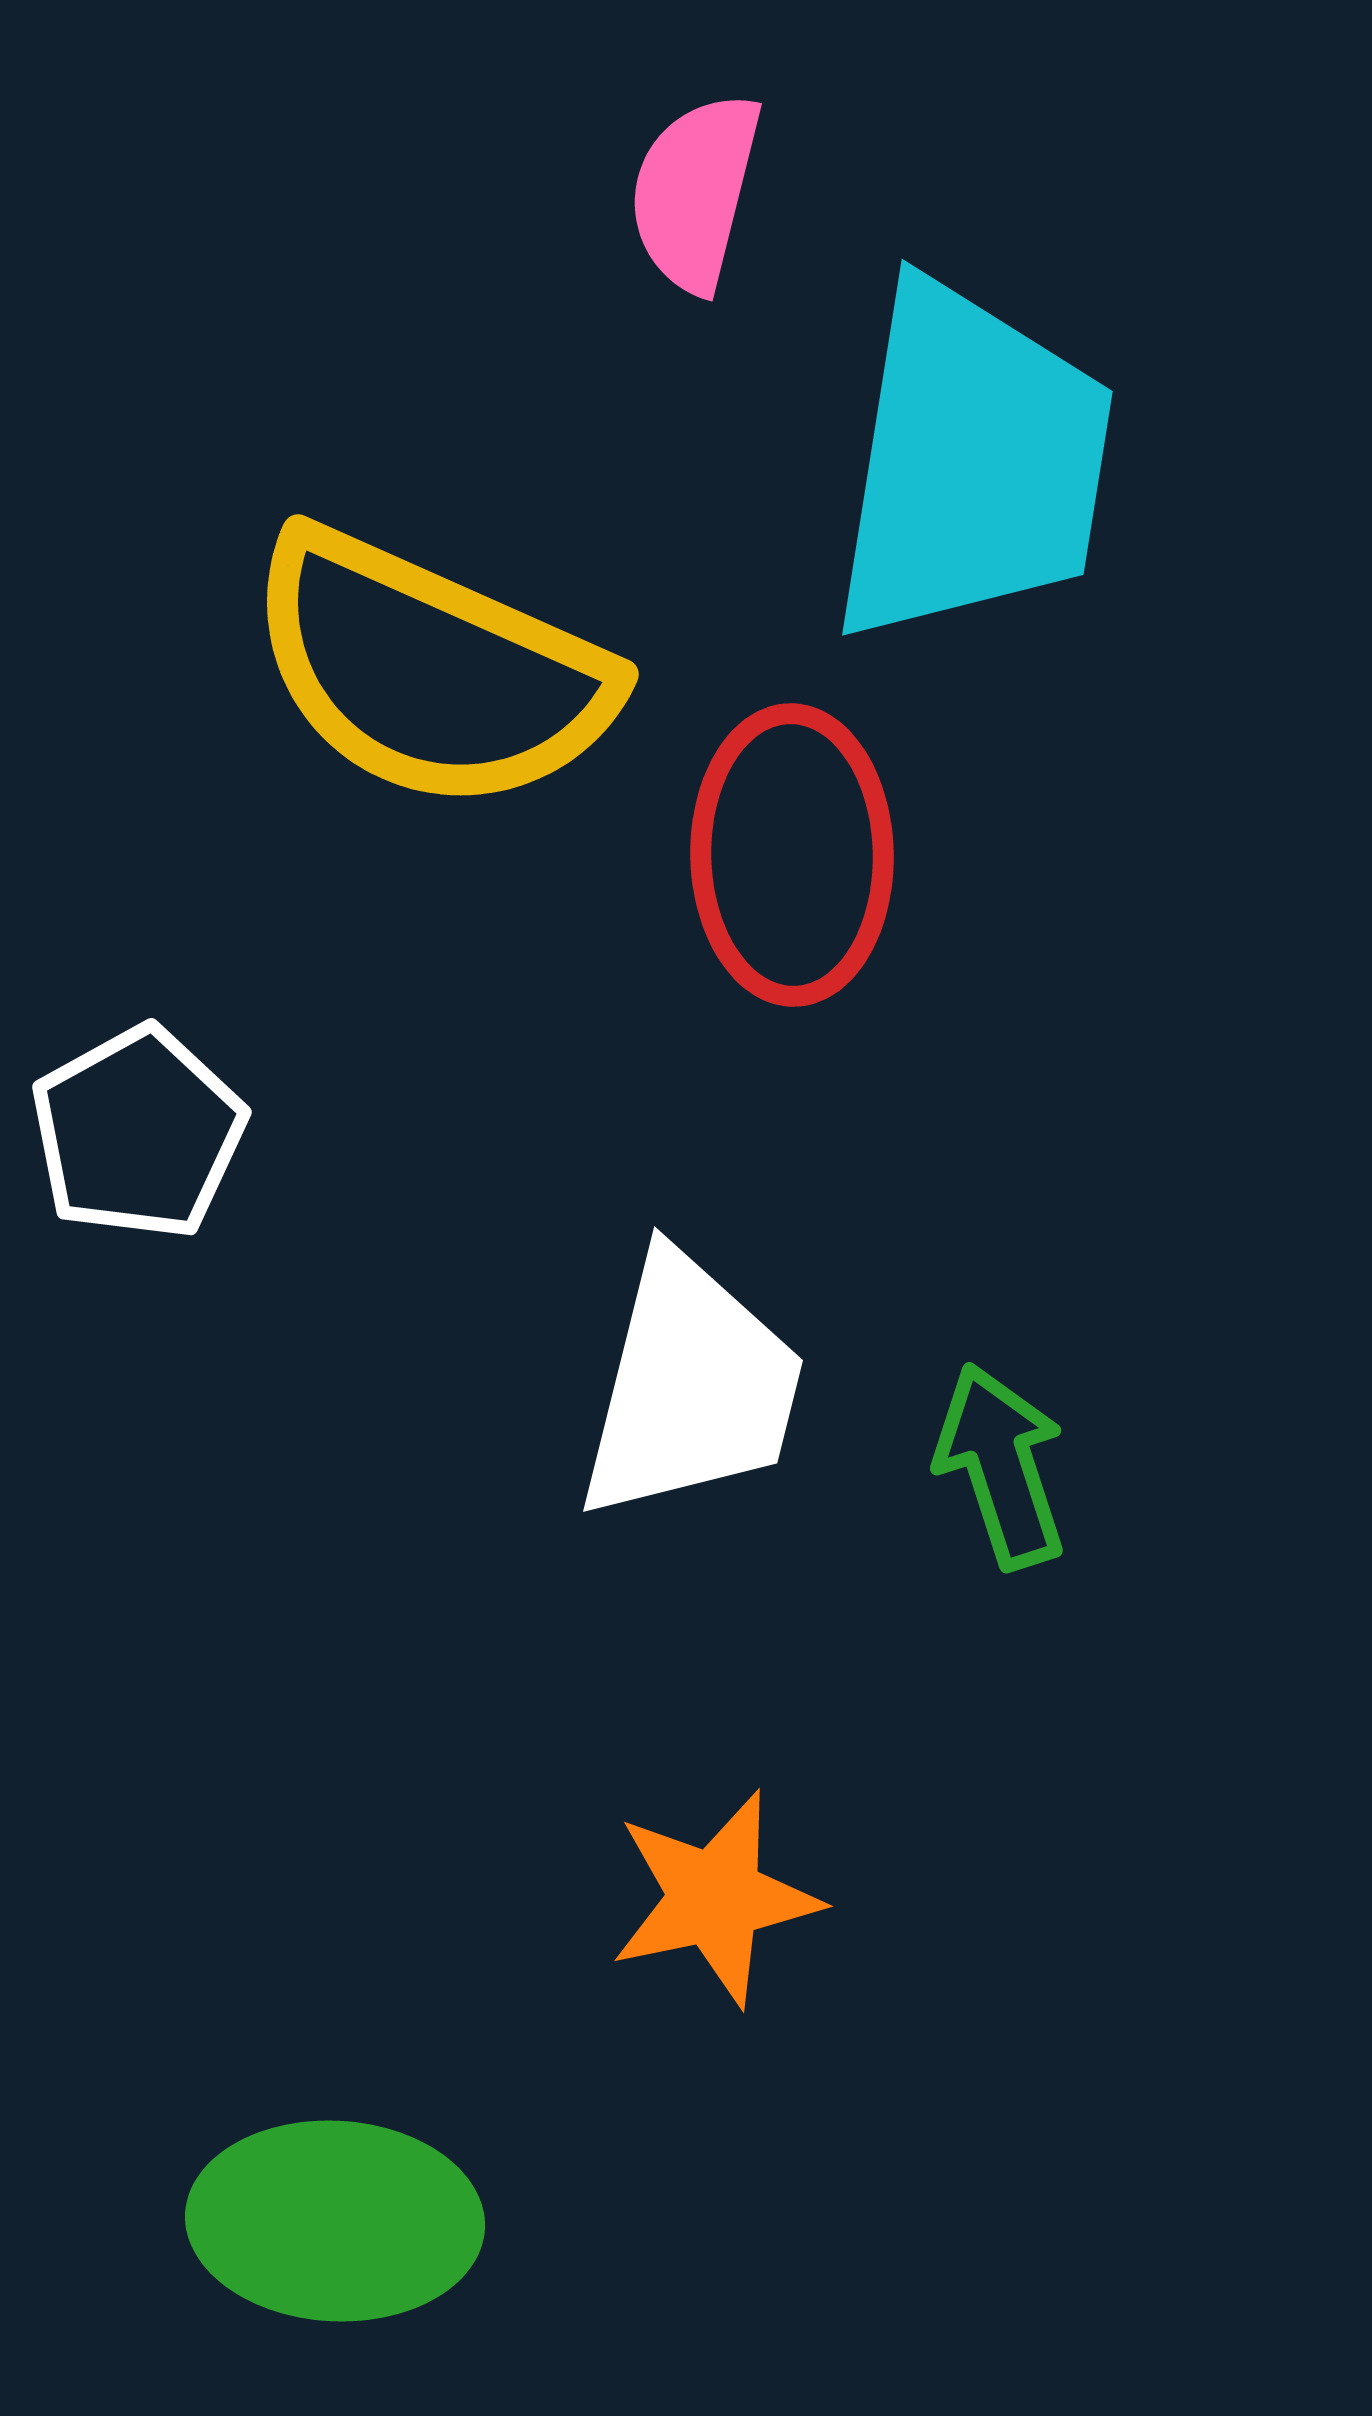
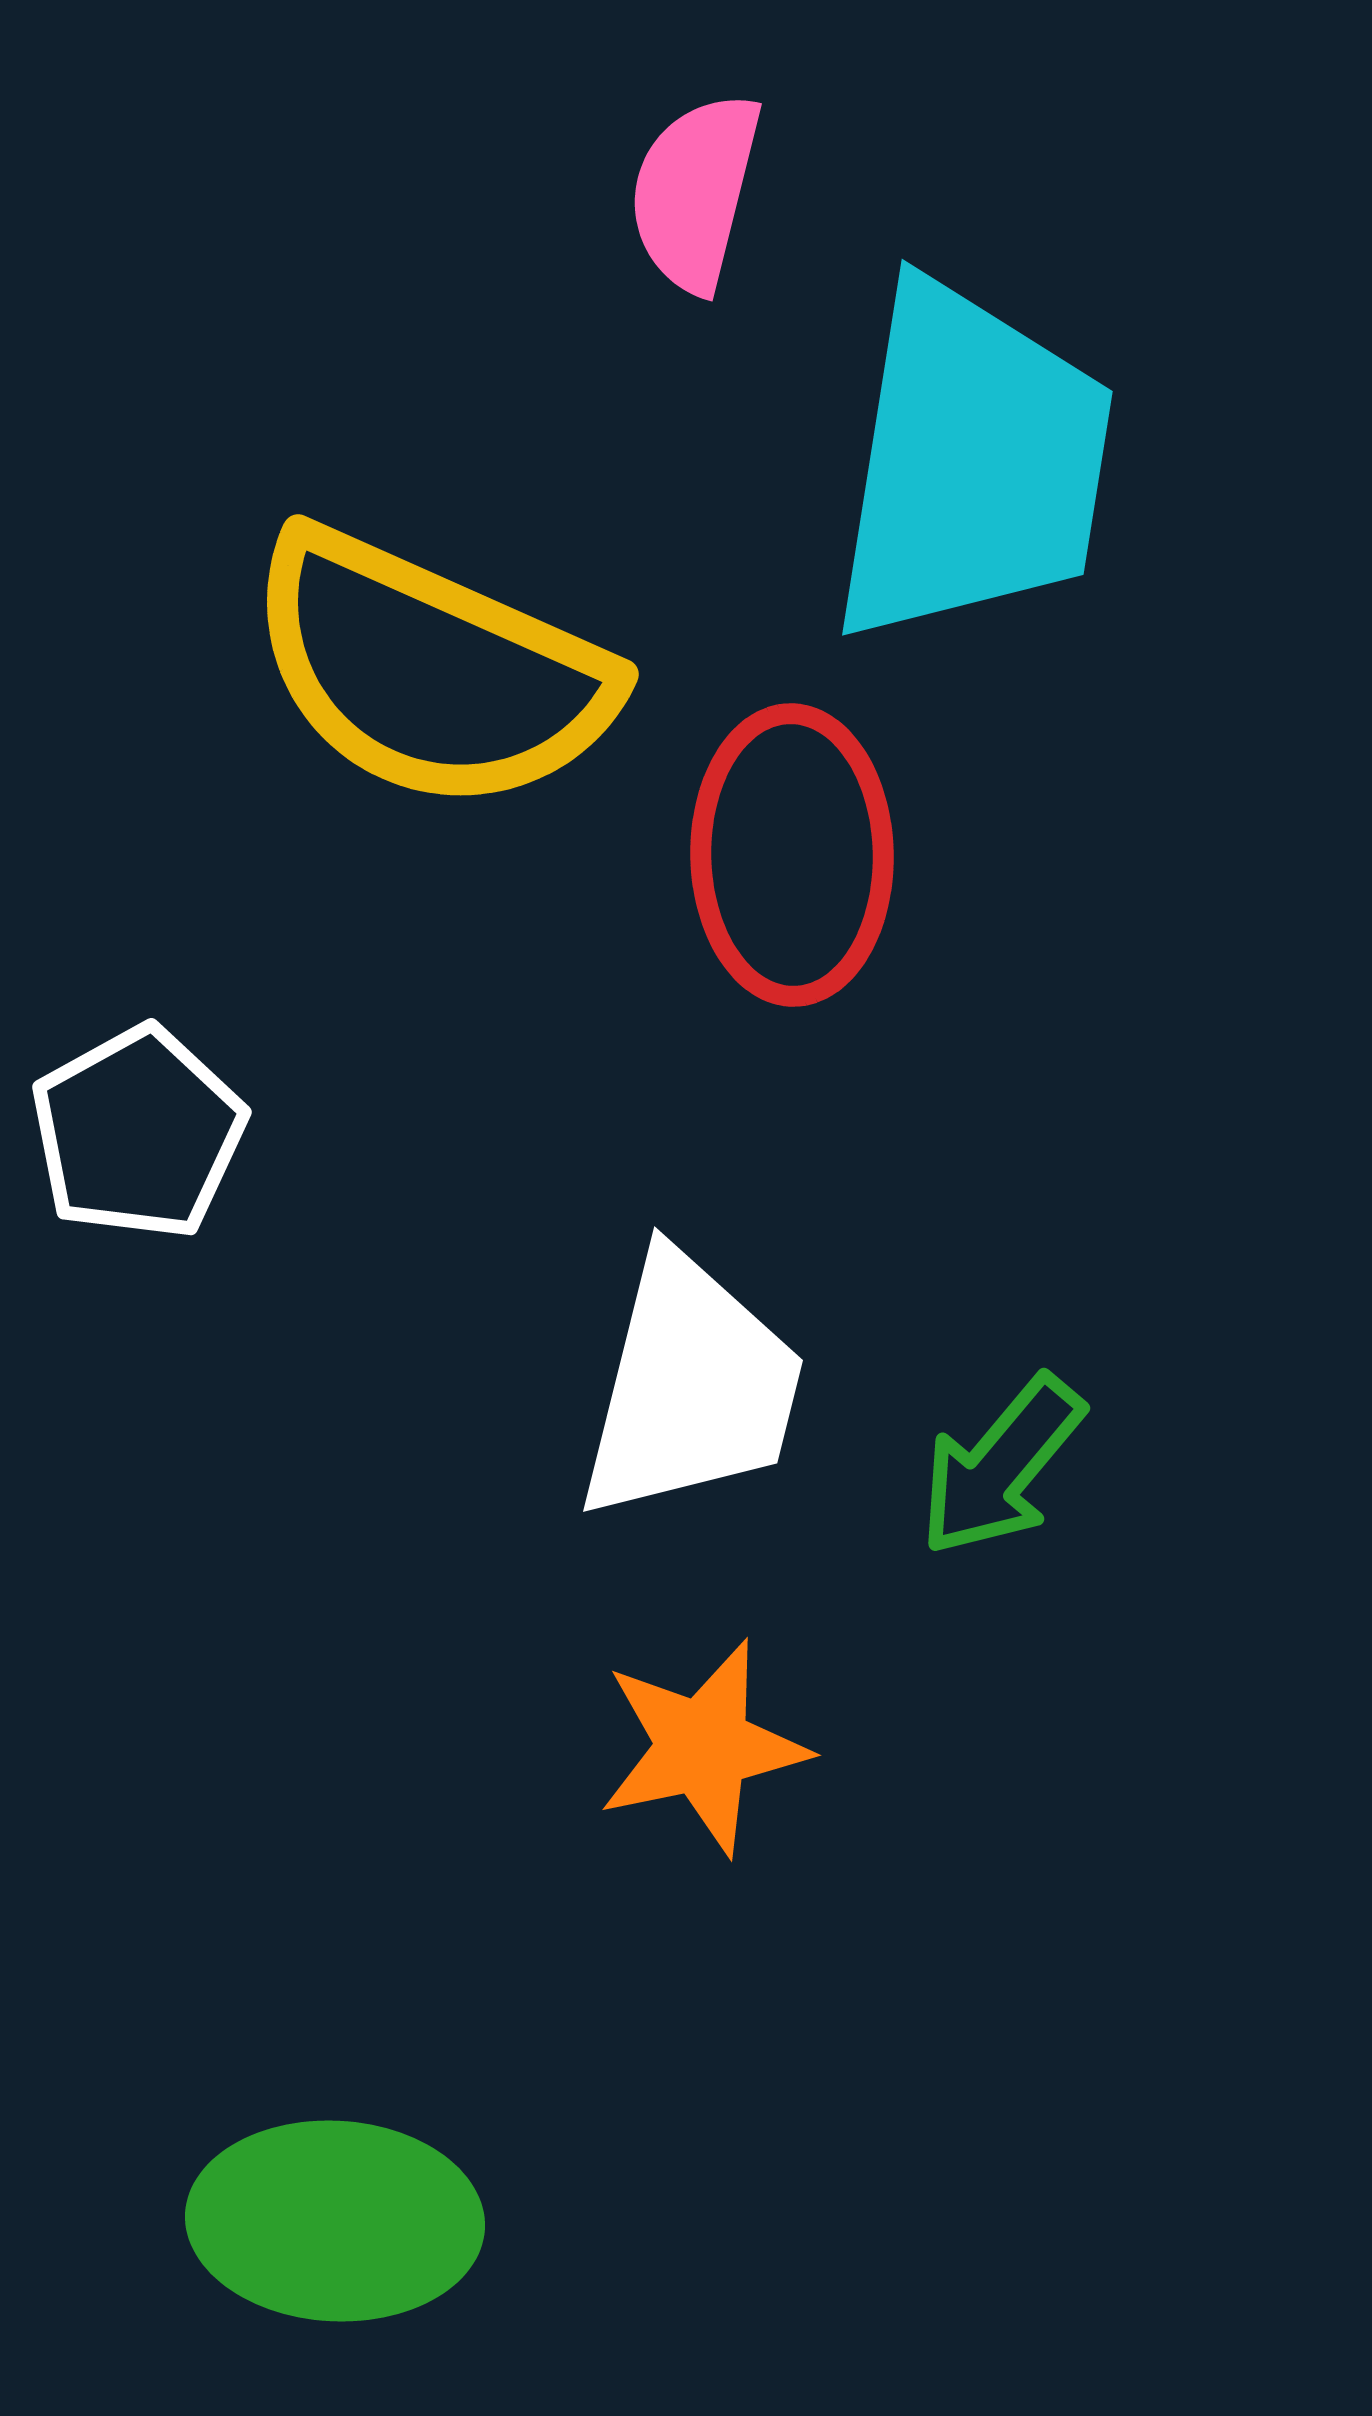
green arrow: rotated 122 degrees counterclockwise
orange star: moved 12 px left, 151 px up
